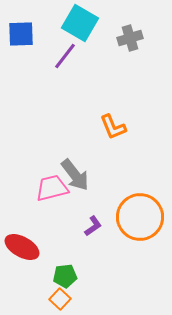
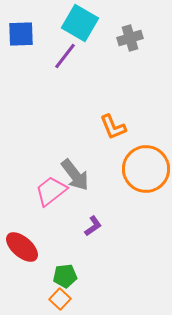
pink trapezoid: moved 1 px left, 3 px down; rotated 24 degrees counterclockwise
orange circle: moved 6 px right, 48 px up
red ellipse: rotated 12 degrees clockwise
